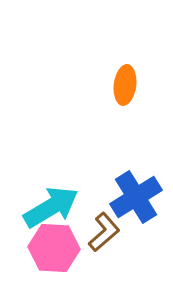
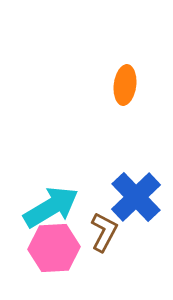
blue cross: rotated 12 degrees counterclockwise
brown L-shape: rotated 21 degrees counterclockwise
pink hexagon: rotated 6 degrees counterclockwise
